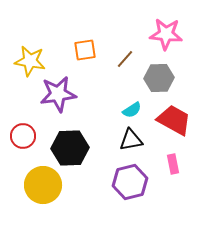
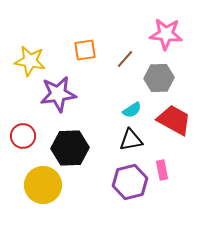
pink rectangle: moved 11 px left, 6 px down
